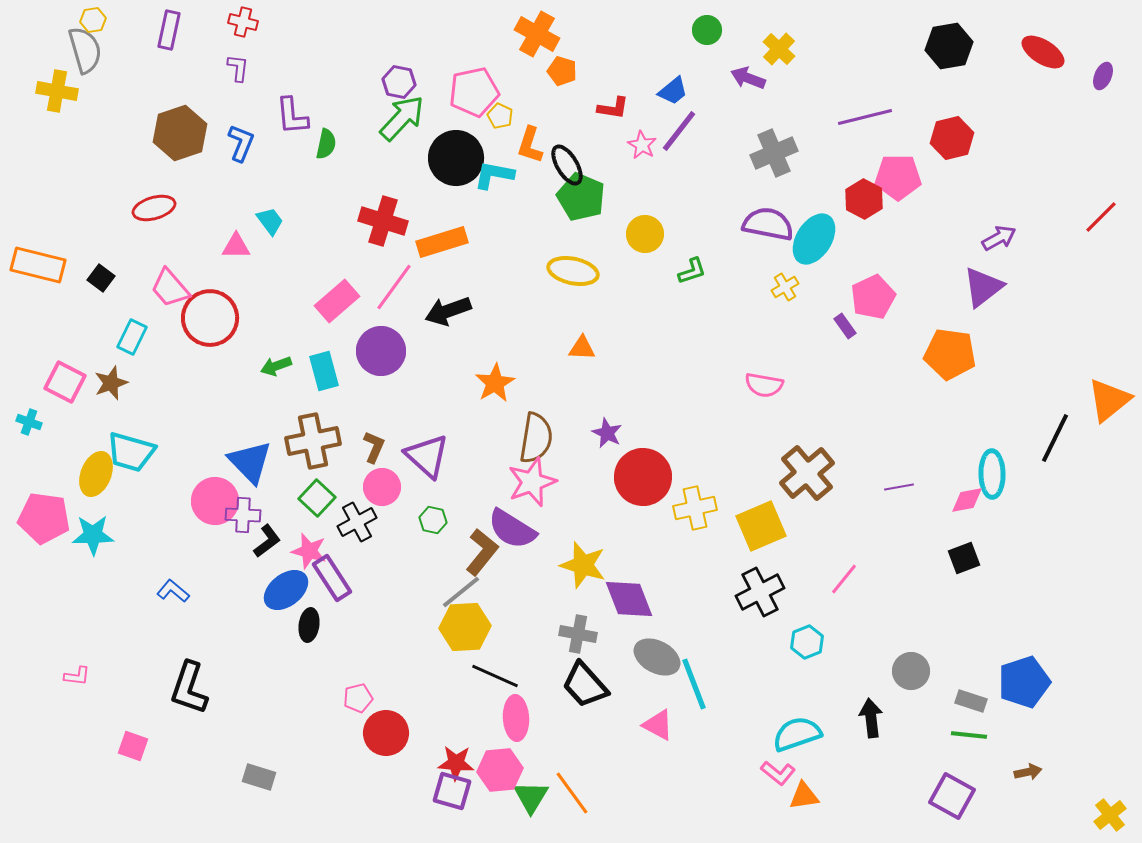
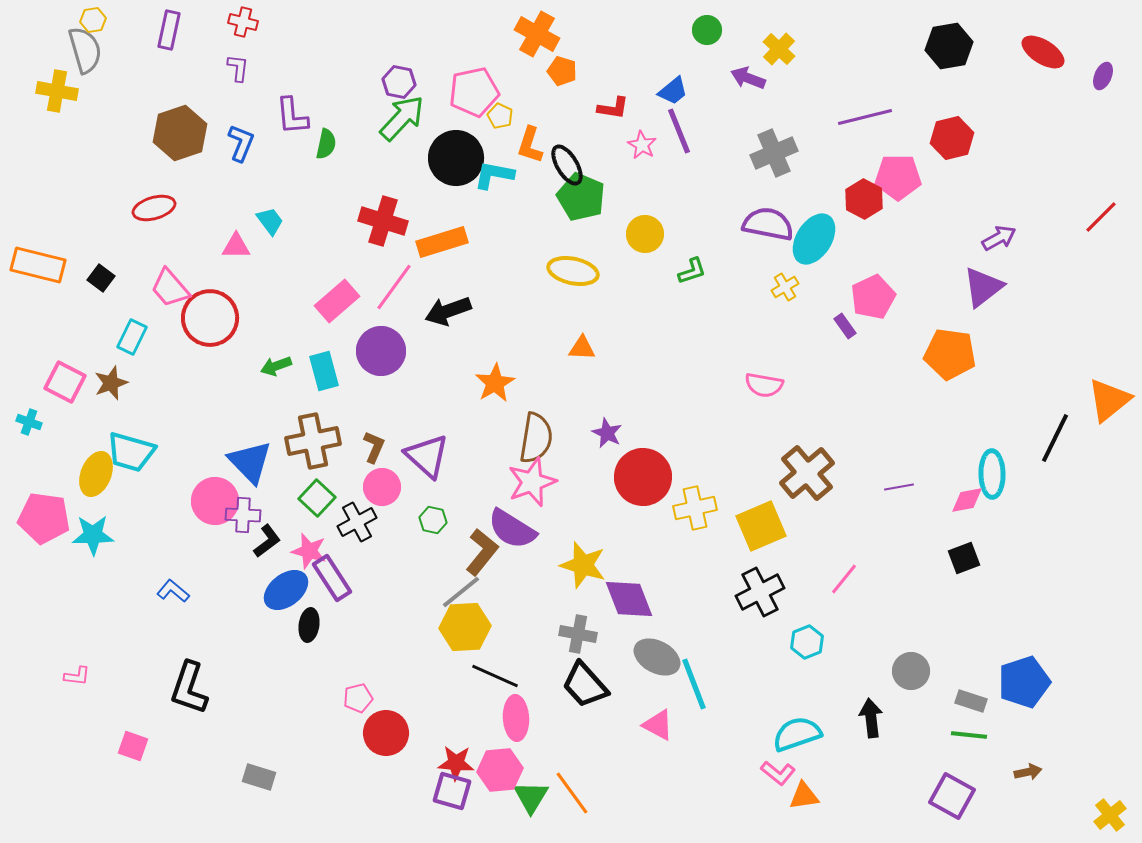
purple line at (679, 131): rotated 60 degrees counterclockwise
